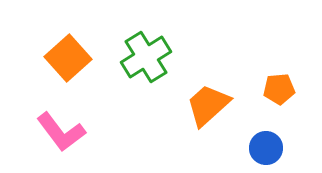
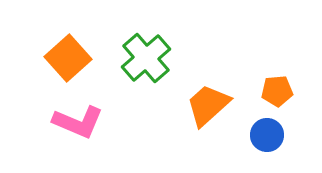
green cross: moved 1 px down; rotated 9 degrees counterclockwise
orange pentagon: moved 2 px left, 2 px down
pink L-shape: moved 17 px right, 10 px up; rotated 30 degrees counterclockwise
blue circle: moved 1 px right, 13 px up
